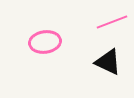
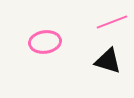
black triangle: moved 1 px up; rotated 8 degrees counterclockwise
